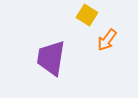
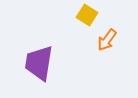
purple trapezoid: moved 12 px left, 5 px down
